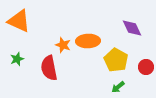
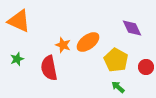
orange ellipse: moved 1 px down; rotated 35 degrees counterclockwise
green arrow: rotated 80 degrees clockwise
